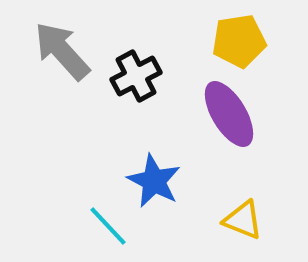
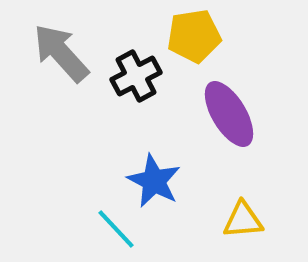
yellow pentagon: moved 45 px left, 5 px up
gray arrow: moved 1 px left, 2 px down
yellow triangle: rotated 27 degrees counterclockwise
cyan line: moved 8 px right, 3 px down
